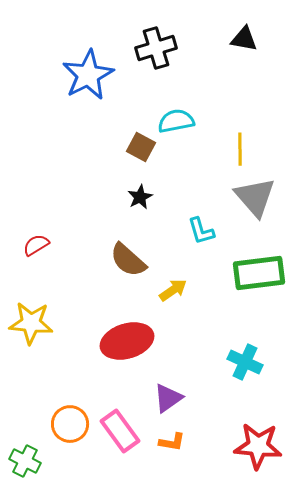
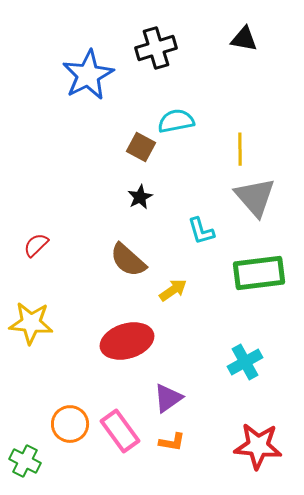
red semicircle: rotated 12 degrees counterclockwise
cyan cross: rotated 36 degrees clockwise
